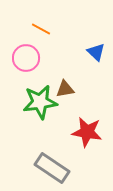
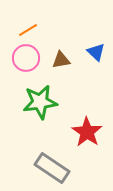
orange line: moved 13 px left, 1 px down; rotated 60 degrees counterclockwise
brown triangle: moved 4 px left, 29 px up
red star: rotated 24 degrees clockwise
